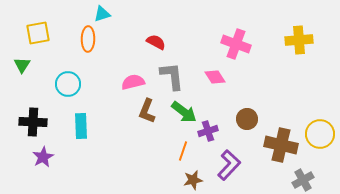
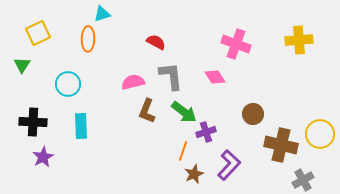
yellow square: rotated 15 degrees counterclockwise
gray L-shape: moved 1 px left
brown circle: moved 6 px right, 5 px up
purple cross: moved 2 px left, 1 px down
brown star: moved 1 px right, 6 px up; rotated 12 degrees counterclockwise
